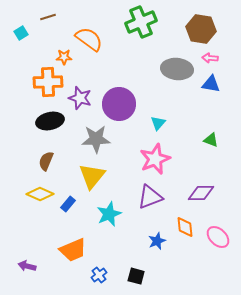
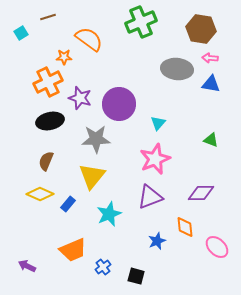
orange cross: rotated 24 degrees counterclockwise
pink ellipse: moved 1 px left, 10 px down
purple arrow: rotated 12 degrees clockwise
blue cross: moved 4 px right, 8 px up
